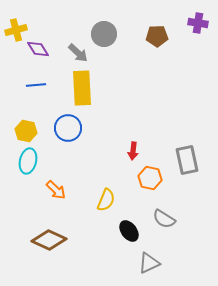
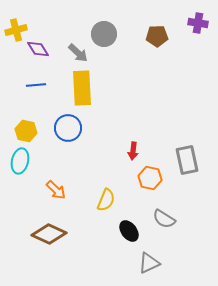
cyan ellipse: moved 8 px left
brown diamond: moved 6 px up
